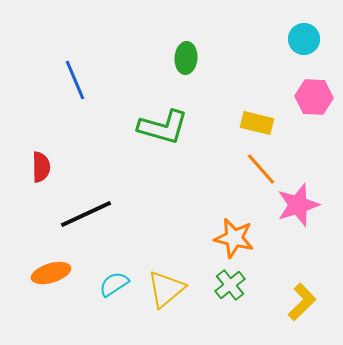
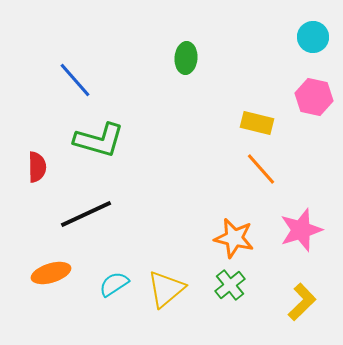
cyan circle: moved 9 px right, 2 px up
blue line: rotated 18 degrees counterclockwise
pink hexagon: rotated 9 degrees clockwise
green L-shape: moved 64 px left, 13 px down
red semicircle: moved 4 px left
pink star: moved 3 px right, 25 px down
